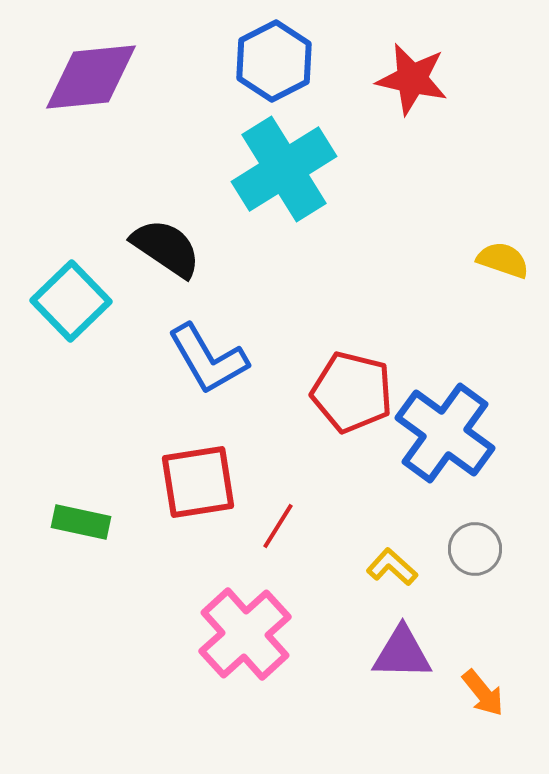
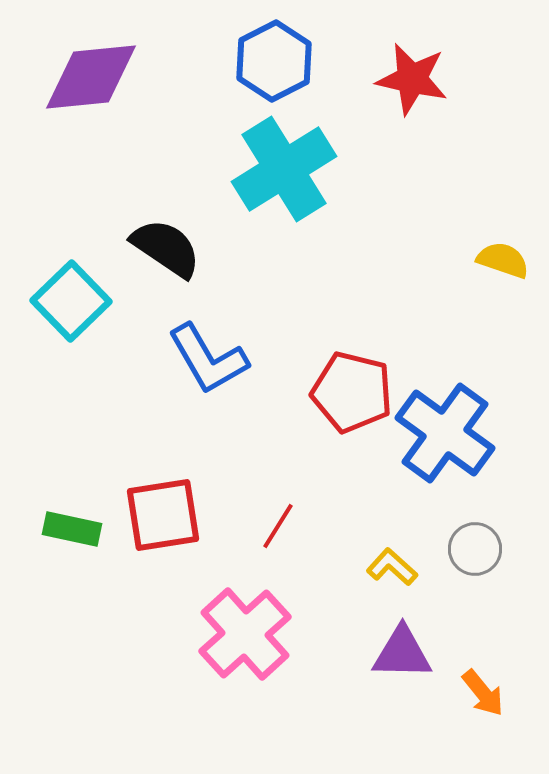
red square: moved 35 px left, 33 px down
green rectangle: moved 9 px left, 7 px down
